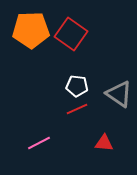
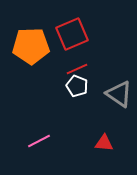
orange pentagon: moved 16 px down
red square: moved 1 px right; rotated 32 degrees clockwise
white pentagon: rotated 15 degrees clockwise
red line: moved 40 px up
pink line: moved 2 px up
